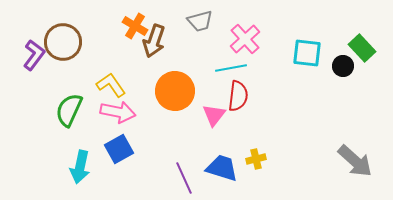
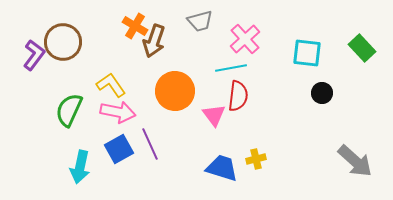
black circle: moved 21 px left, 27 px down
pink triangle: rotated 15 degrees counterclockwise
purple line: moved 34 px left, 34 px up
